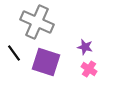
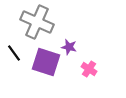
purple star: moved 16 px left
